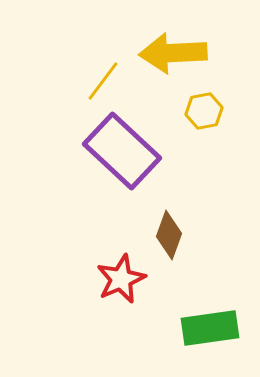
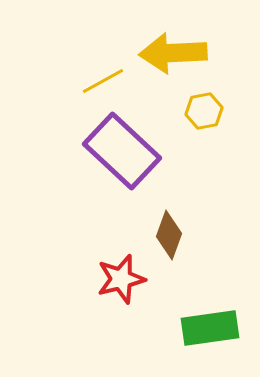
yellow line: rotated 24 degrees clockwise
red star: rotated 9 degrees clockwise
